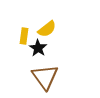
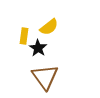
yellow semicircle: moved 2 px right, 2 px up
